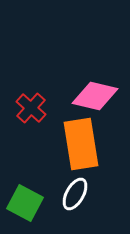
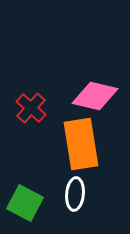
white ellipse: rotated 24 degrees counterclockwise
